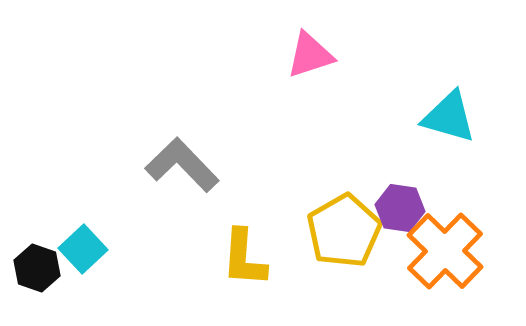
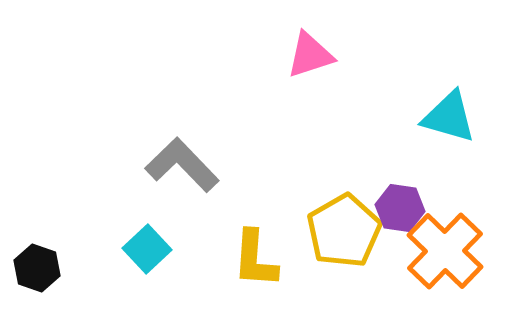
cyan square: moved 64 px right
yellow L-shape: moved 11 px right, 1 px down
